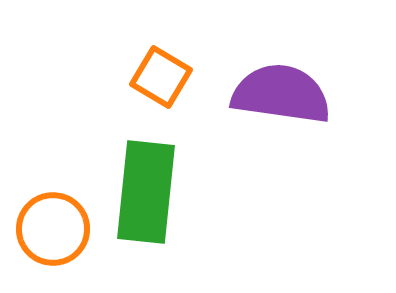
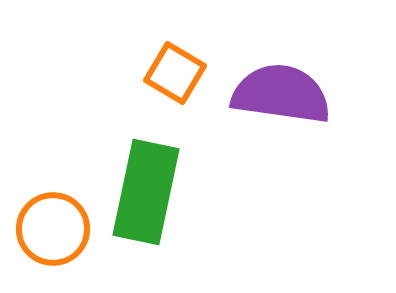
orange square: moved 14 px right, 4 px up
green rectangle: rotated 6 degrees clockwise
